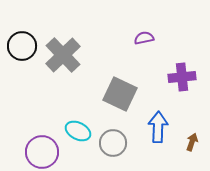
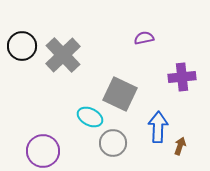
cyan ellipse: moved 12 px right, 14 px up
brown arrow: moved 12 px left, 4 px down
purple circle: moved 1 px right, 1 px up
